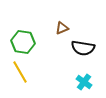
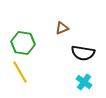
green hexagon: moved 1 px down
black semicircle: moved 5 px down
